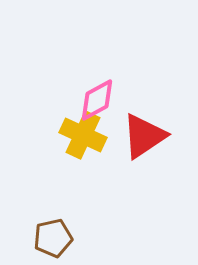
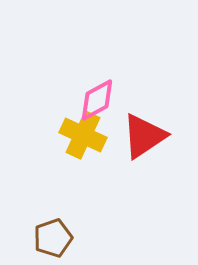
brown pentagon: rotated 6 degrees counterclockwise
